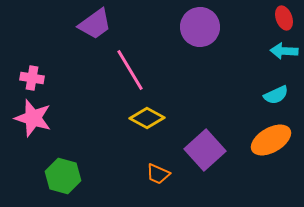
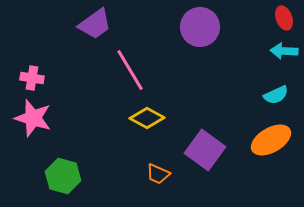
purple square: rotated 12 degrees counterclockwise
